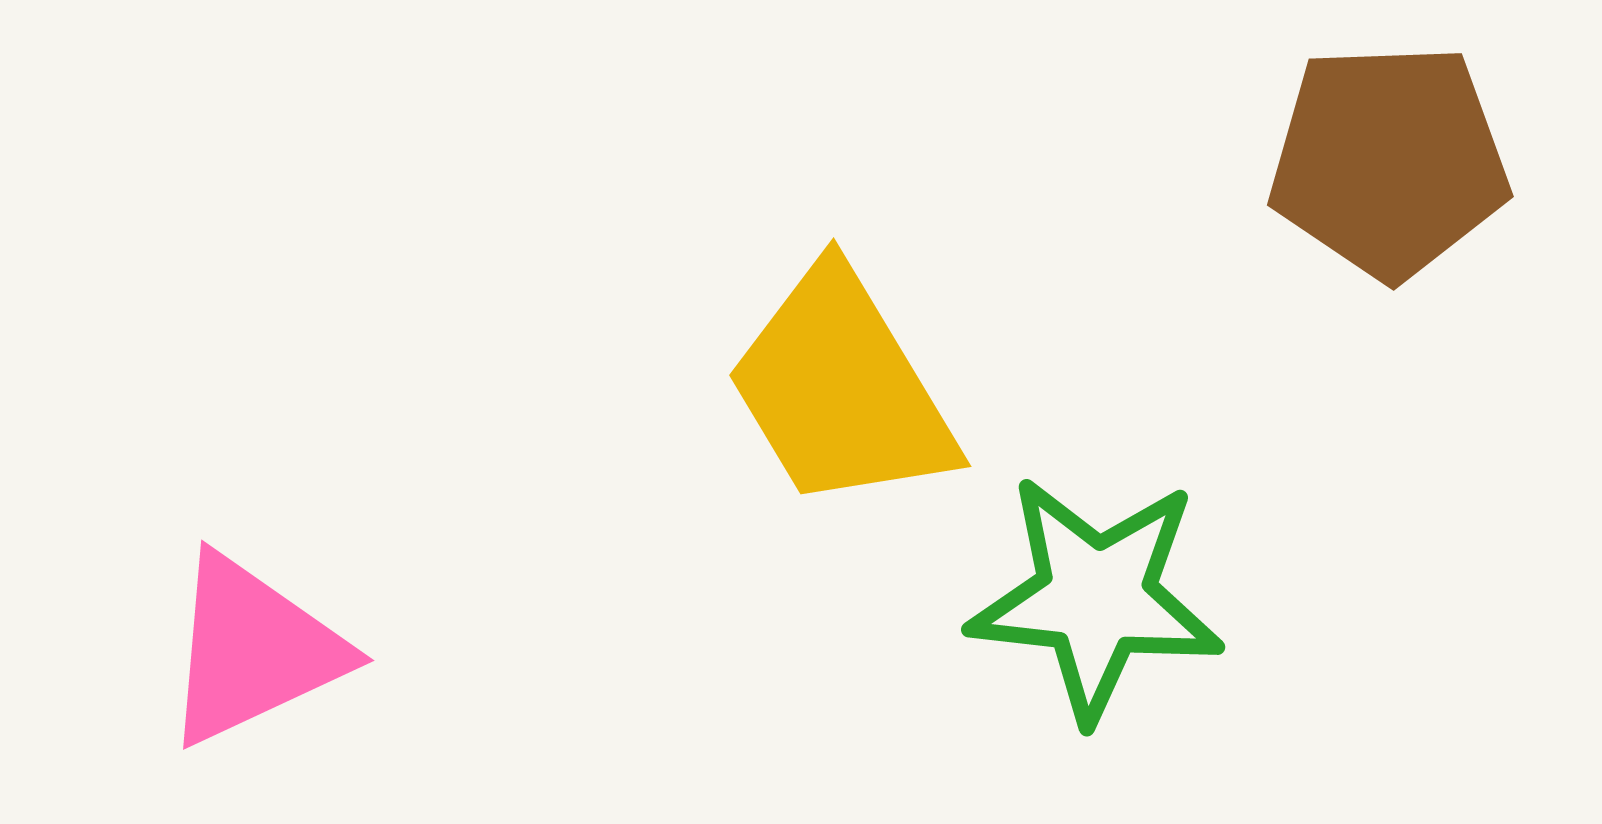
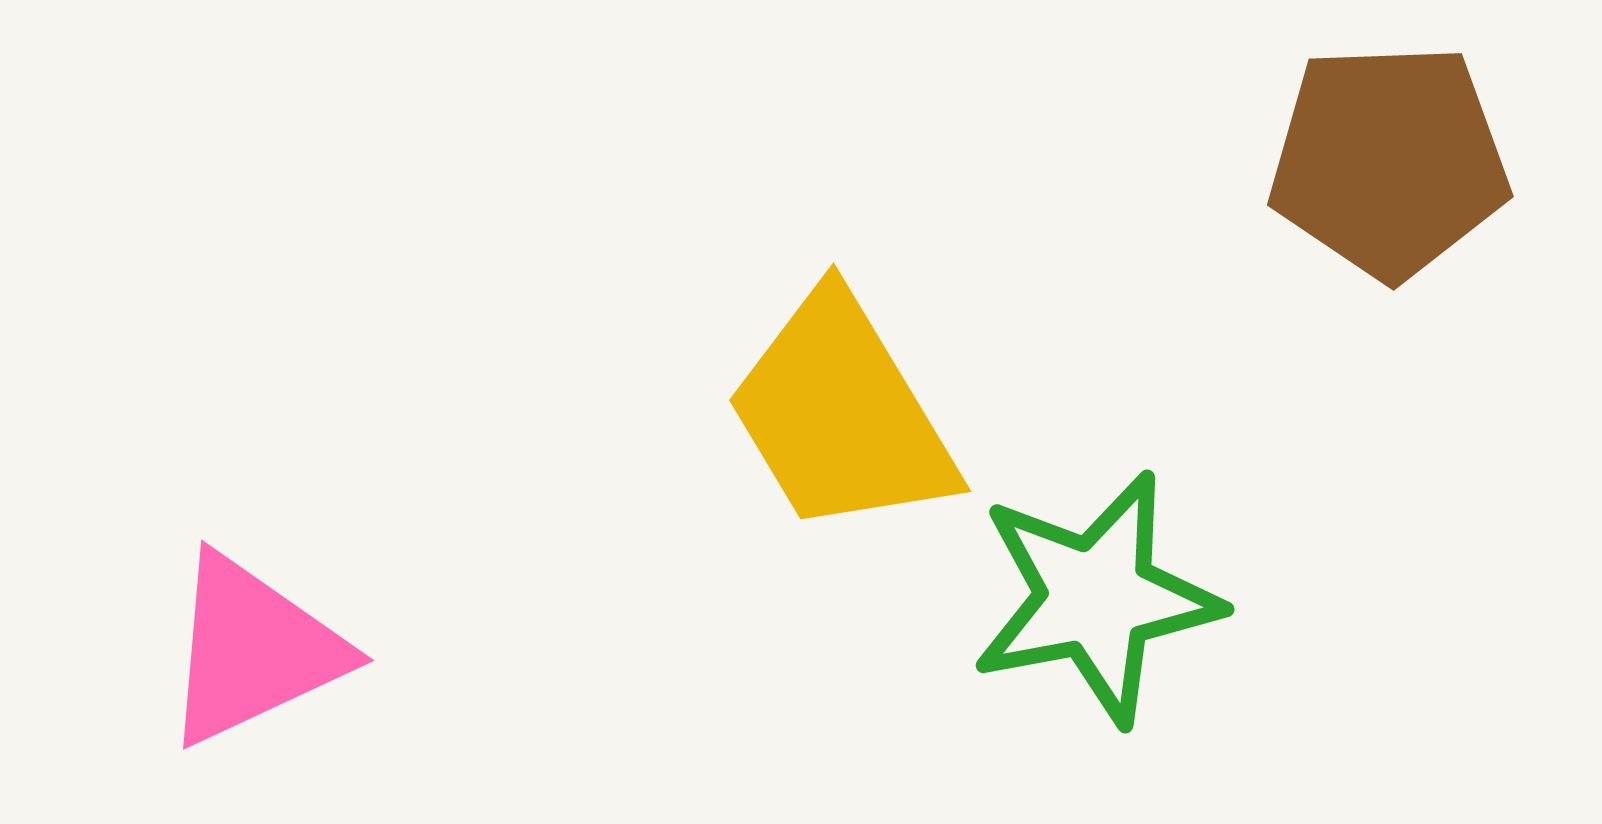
yellow trapezoid: moved 25 px down
green star: rotated 17 degrees counterclockwise
